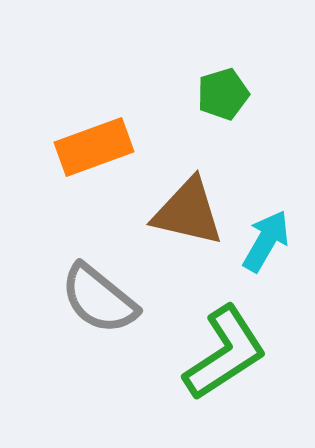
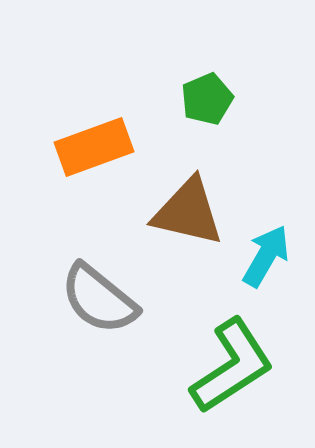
green pentagon: moved 16 px left, 5 px down; rotated 6 degrees counterclockwise
cyan arrow: moved 15 px down
green L-shape: moved 7 px right, 13 px down
